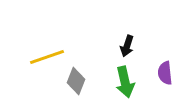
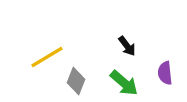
black arrow: rotated 55 degrees counterclockwise
yellow line: rotated 12 degrees counterclockwise
green arrow: moved 1 px left, 1 px down; rotated 36 degrees counterclockwise
